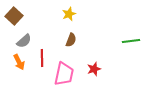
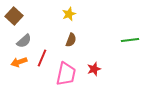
green line: moved 1 px left, 1 px up
red line: rotated 24 degrees clockwise
orange arrow: rotated 98 degrees clockwise
pink trapezoid: moved 2 px right
